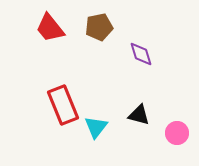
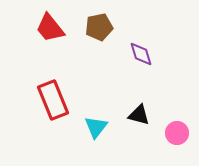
red rectangle: moved 10 px left, 5 px up
